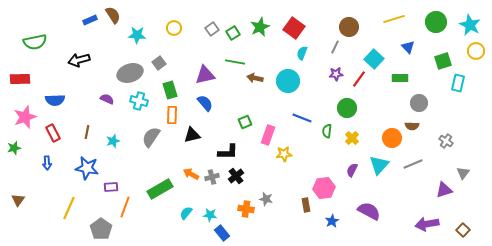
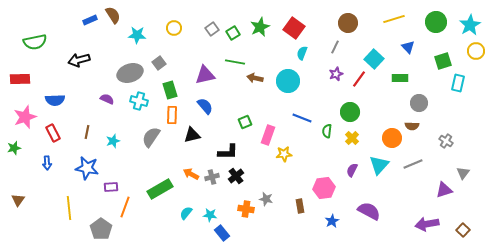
cyan star at (470, 25): rotated 15 degrees clockwise
brown circle at (349, 27): moved 1 px left, 4 px up
purple star at (336, 74): rotated 16 degrees counterclockwise
blue semicircle at (205, 103): moved 3 px down
green circle at (347, 108): moved 3 px right, 4 px down
brown rectangle at (306, 205): moved 6 px left, 1 px down
yellow line at (69, 208): rotated 30 degrees counterclockwise
